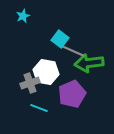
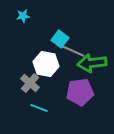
cyan star: rotated 16 degrees clockwise
green arrow: moved 3 px right
white hexagon: moved 8 px up
gray cross: rotated 30 degrees counterclockwise
purple pentagon: moved 8 px right, 2 px up; rotated 16 degrees clockwise
